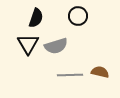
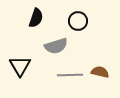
black circle: moved 5 px down
black triangle: moved 8 px left, 22 px down
